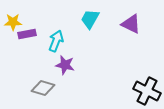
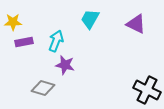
purple triangle: moved 5 px right
purple rectangle: moved 3 px left, 8 px down
black cross: moved 1 px up
